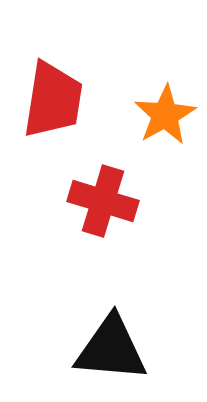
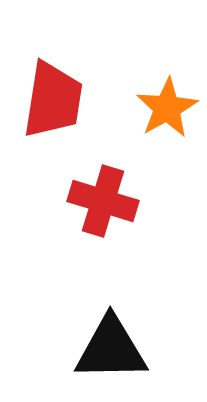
orange star: moved 2 px right, 7 px up
black triangle: rotated 6 degrees counterclockwise
